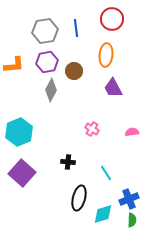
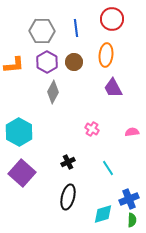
gray hexagon: moved 3 px left; rotated 10 degrees clockwise
purple hexagon: rotated 20 degrees counterclockwise
brown circle: moved 9 px up
gray diamond: moved 2 px right, 2 px down
cyan hexagon: rotated 8 degrees counterclockwise
black cross: rotated 32 degrees counterclockwise
cyan line: moved 2 px right, 5 px up
black ellipse: moved 11 px left, 1 px up
